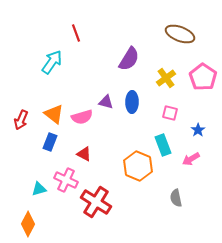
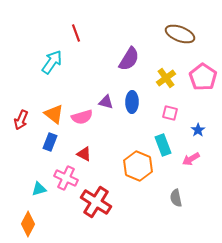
pink cross: moved 2 px up
